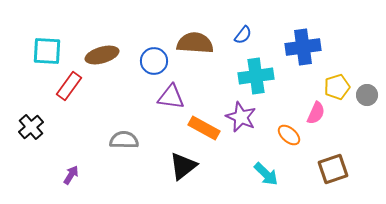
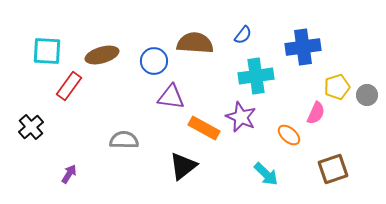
purple arrow: moved 2 px left, 1 px up
